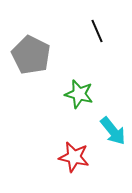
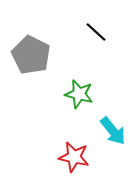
black line: moved 1 px left, 1 px down; rotated 25 degrees counterclockwise
